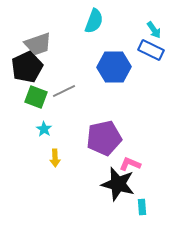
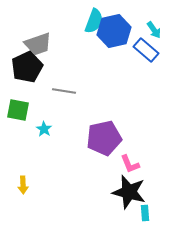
blue rectangle: moved 5 px left; rotated 15 degrees clockwise
blue hexagon: moved 36 px up; rotated 12 degrees counterclockwise
gray line: rotated 35 degrees clockwise
green square: moved 18 px left, 13 px down; rotated 10 degrees counterclockwise
yellow arrow: moved 32 px left, 27 px down
pink L-shape: rotated 135 degrees counterclockwise
black star: moved 11 px right, 8 px down
cyan rectangle: moved 3 px right, 6 px down
